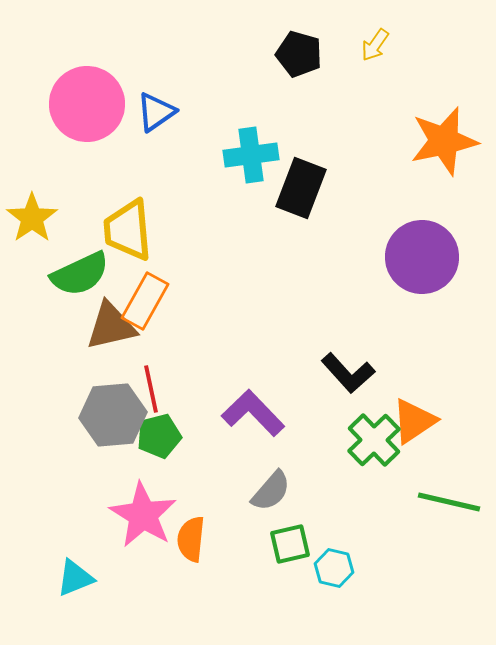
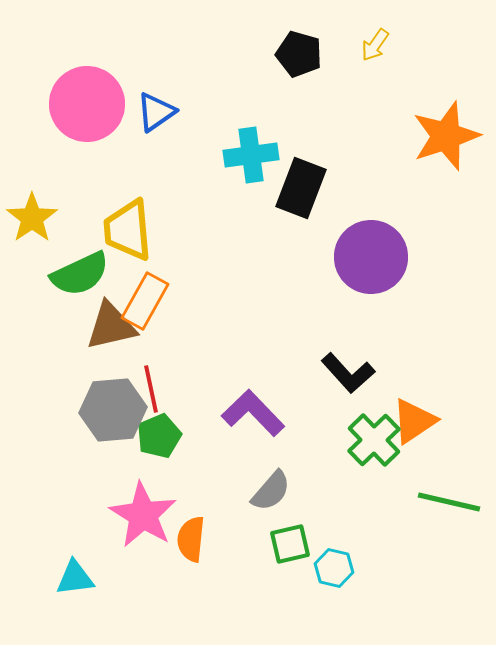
orange star: moved 2 px right, 5 px up; rotated 6 degrees counterclockwise
purple circle: moved 51 px left
gray hexagon: moved 5 px up
green pentagon: rotated 9 degrees counterclockwise
cyan triangle: rotated 15 degrees clockwise
